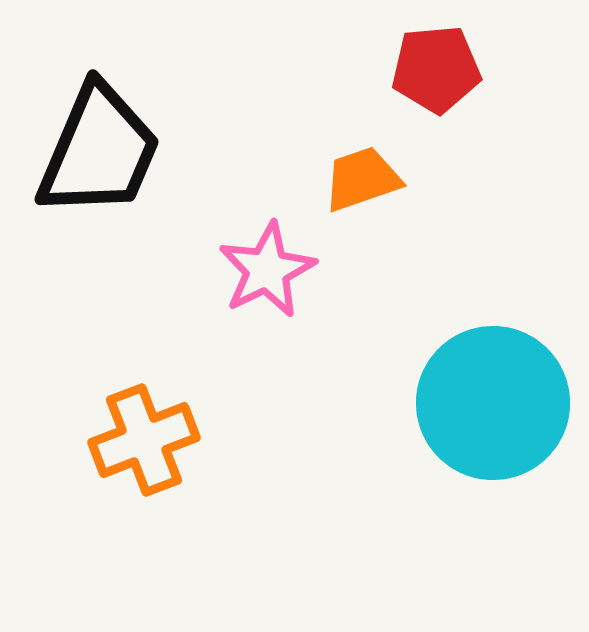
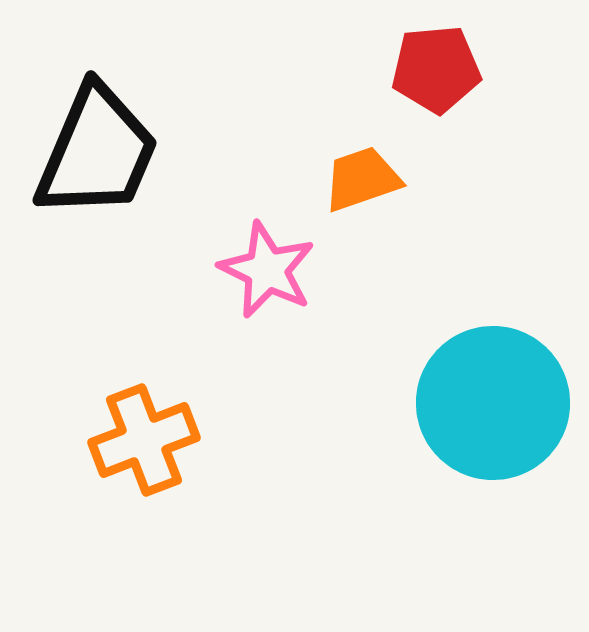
black trapezoid: moved 2 px left, 1 px down
pink star: rotated 20 degrees counterclockwise
